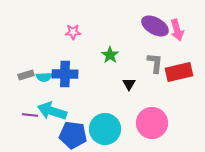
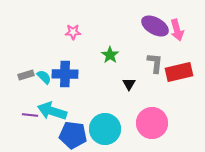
cyan semicircle: rotated 133 degrees counterclockwise
